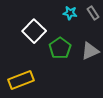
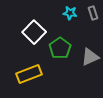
gray rectangle: rotated 16 degrees clockwise
white square: moved 1 px down
gray triangle: moved 6 px down
yellow rectangle: moved 8 px right, 6 px up
